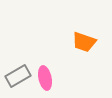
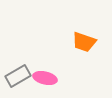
pink ellipse: rotated 65 degrees counterclockwise
